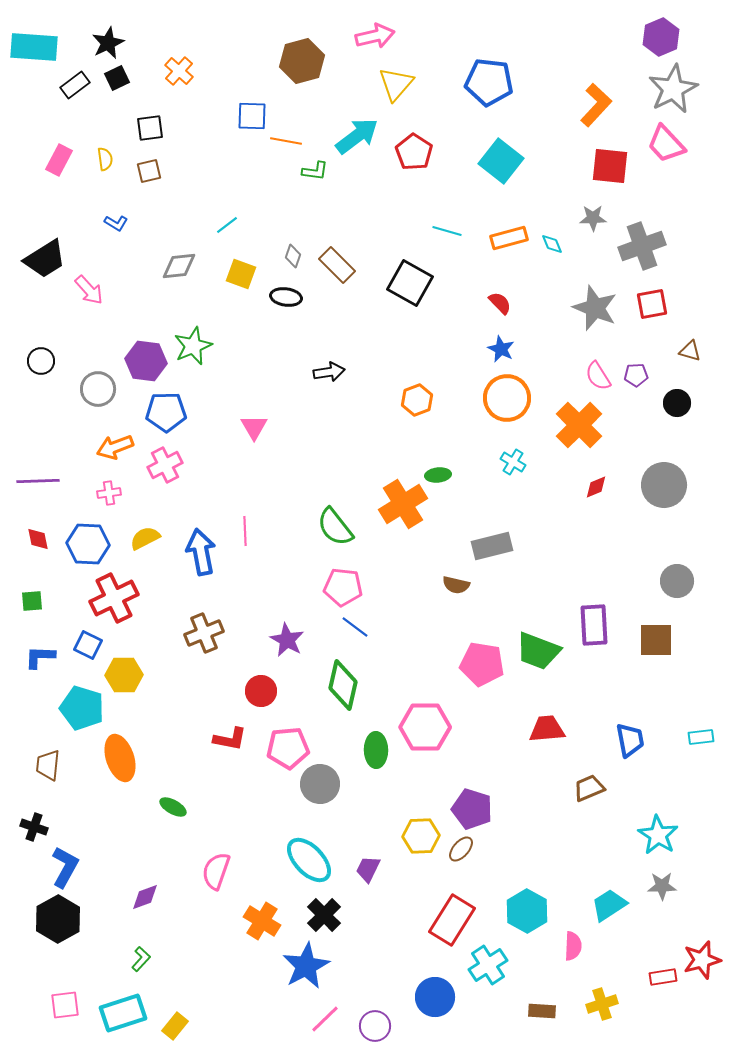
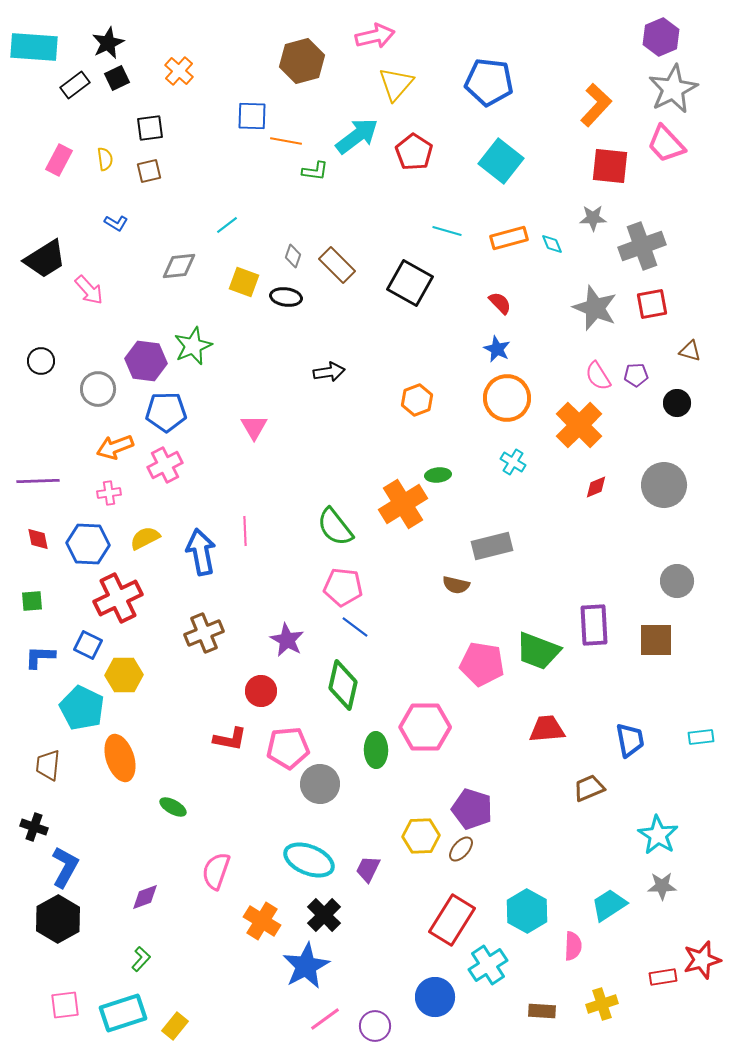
yellow square at (241, 274): moved 3 px right, 8 px down
blue star at (501, 349): moved 4 px left
red cross at (114, 598): moved 4 px right
cyan pentagon at (82, 708): rotated 9 degrees clockwise
cyan ellipse at (309, 860): rotated 24 degrees counterclockwise
pink line at (325, 1019): rotated 8 degrees clockwise
